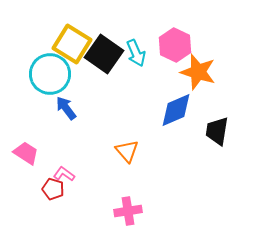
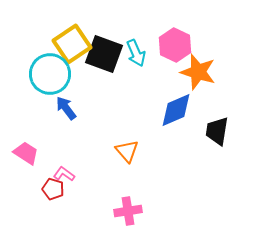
yellow square: rotated 24 degrees clockwise
black square: rotated 15 degrees counterclockwise
